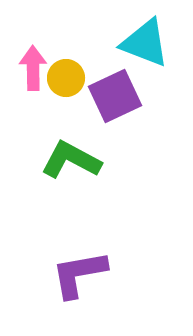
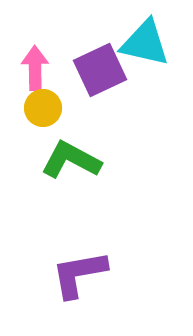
cyan triangle: rotated 8 degrees counterclockwise
pink arrow: moved 2 px right
yellow circle: moved 23 px left, 30 px down
purple square: moved 15 px left, 26 px up
